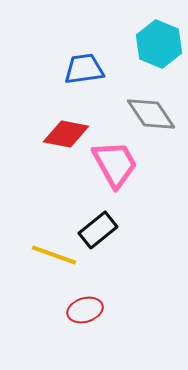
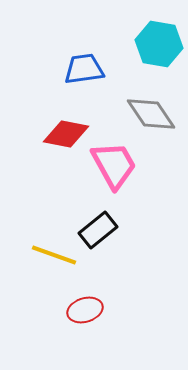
cyan hexagon: rotated 12 degrees counterclockwise
pink trapezoid: moved 1 px left, 1 px down
